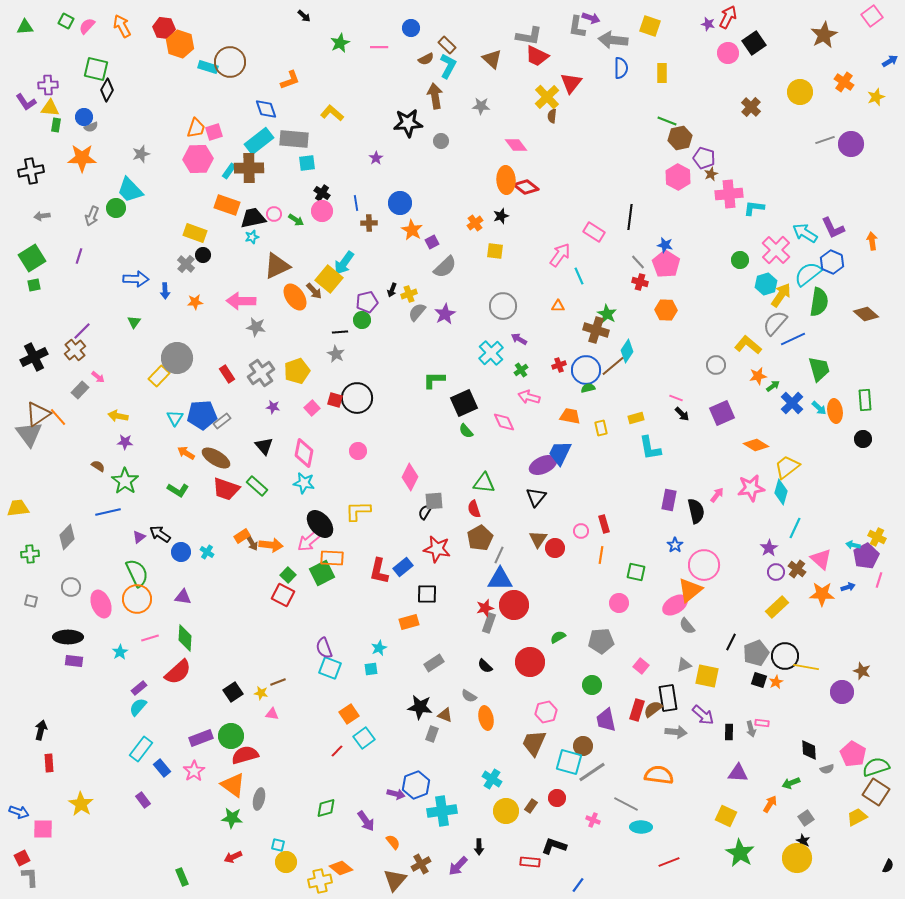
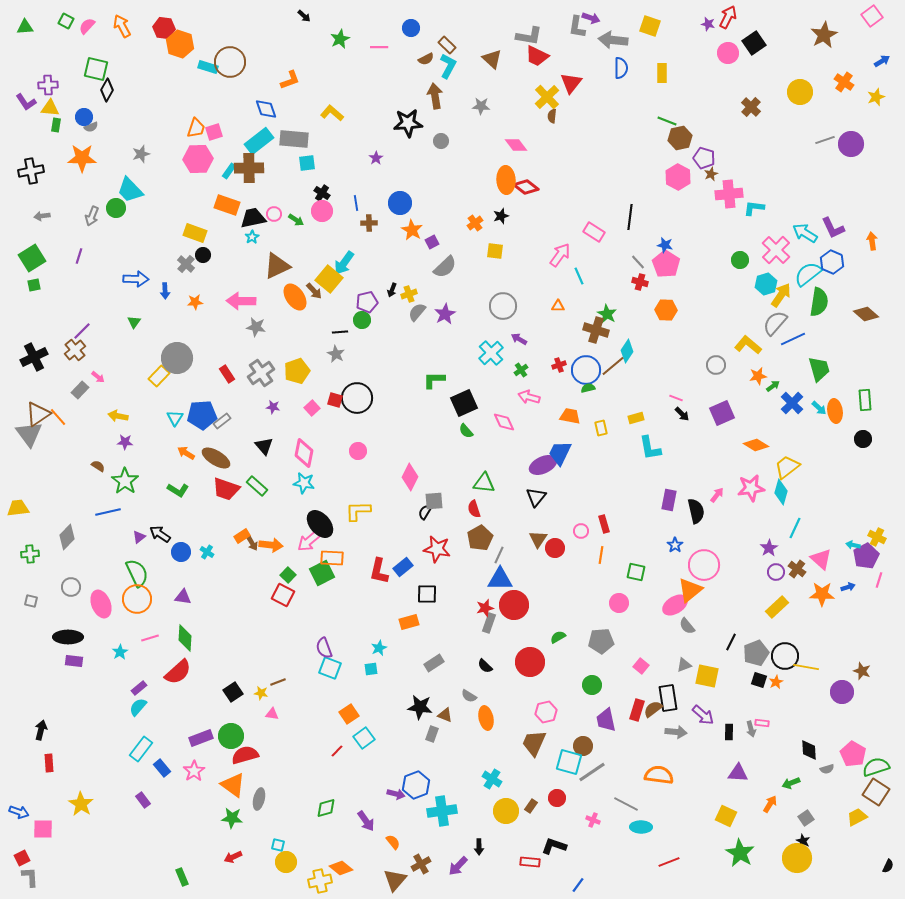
green star at (340, 43): moved 4 px up
blue arrow at (890, 61): moved 8 px left
cyan star at (252, 237): rotated 16 degrees counterclockwise
